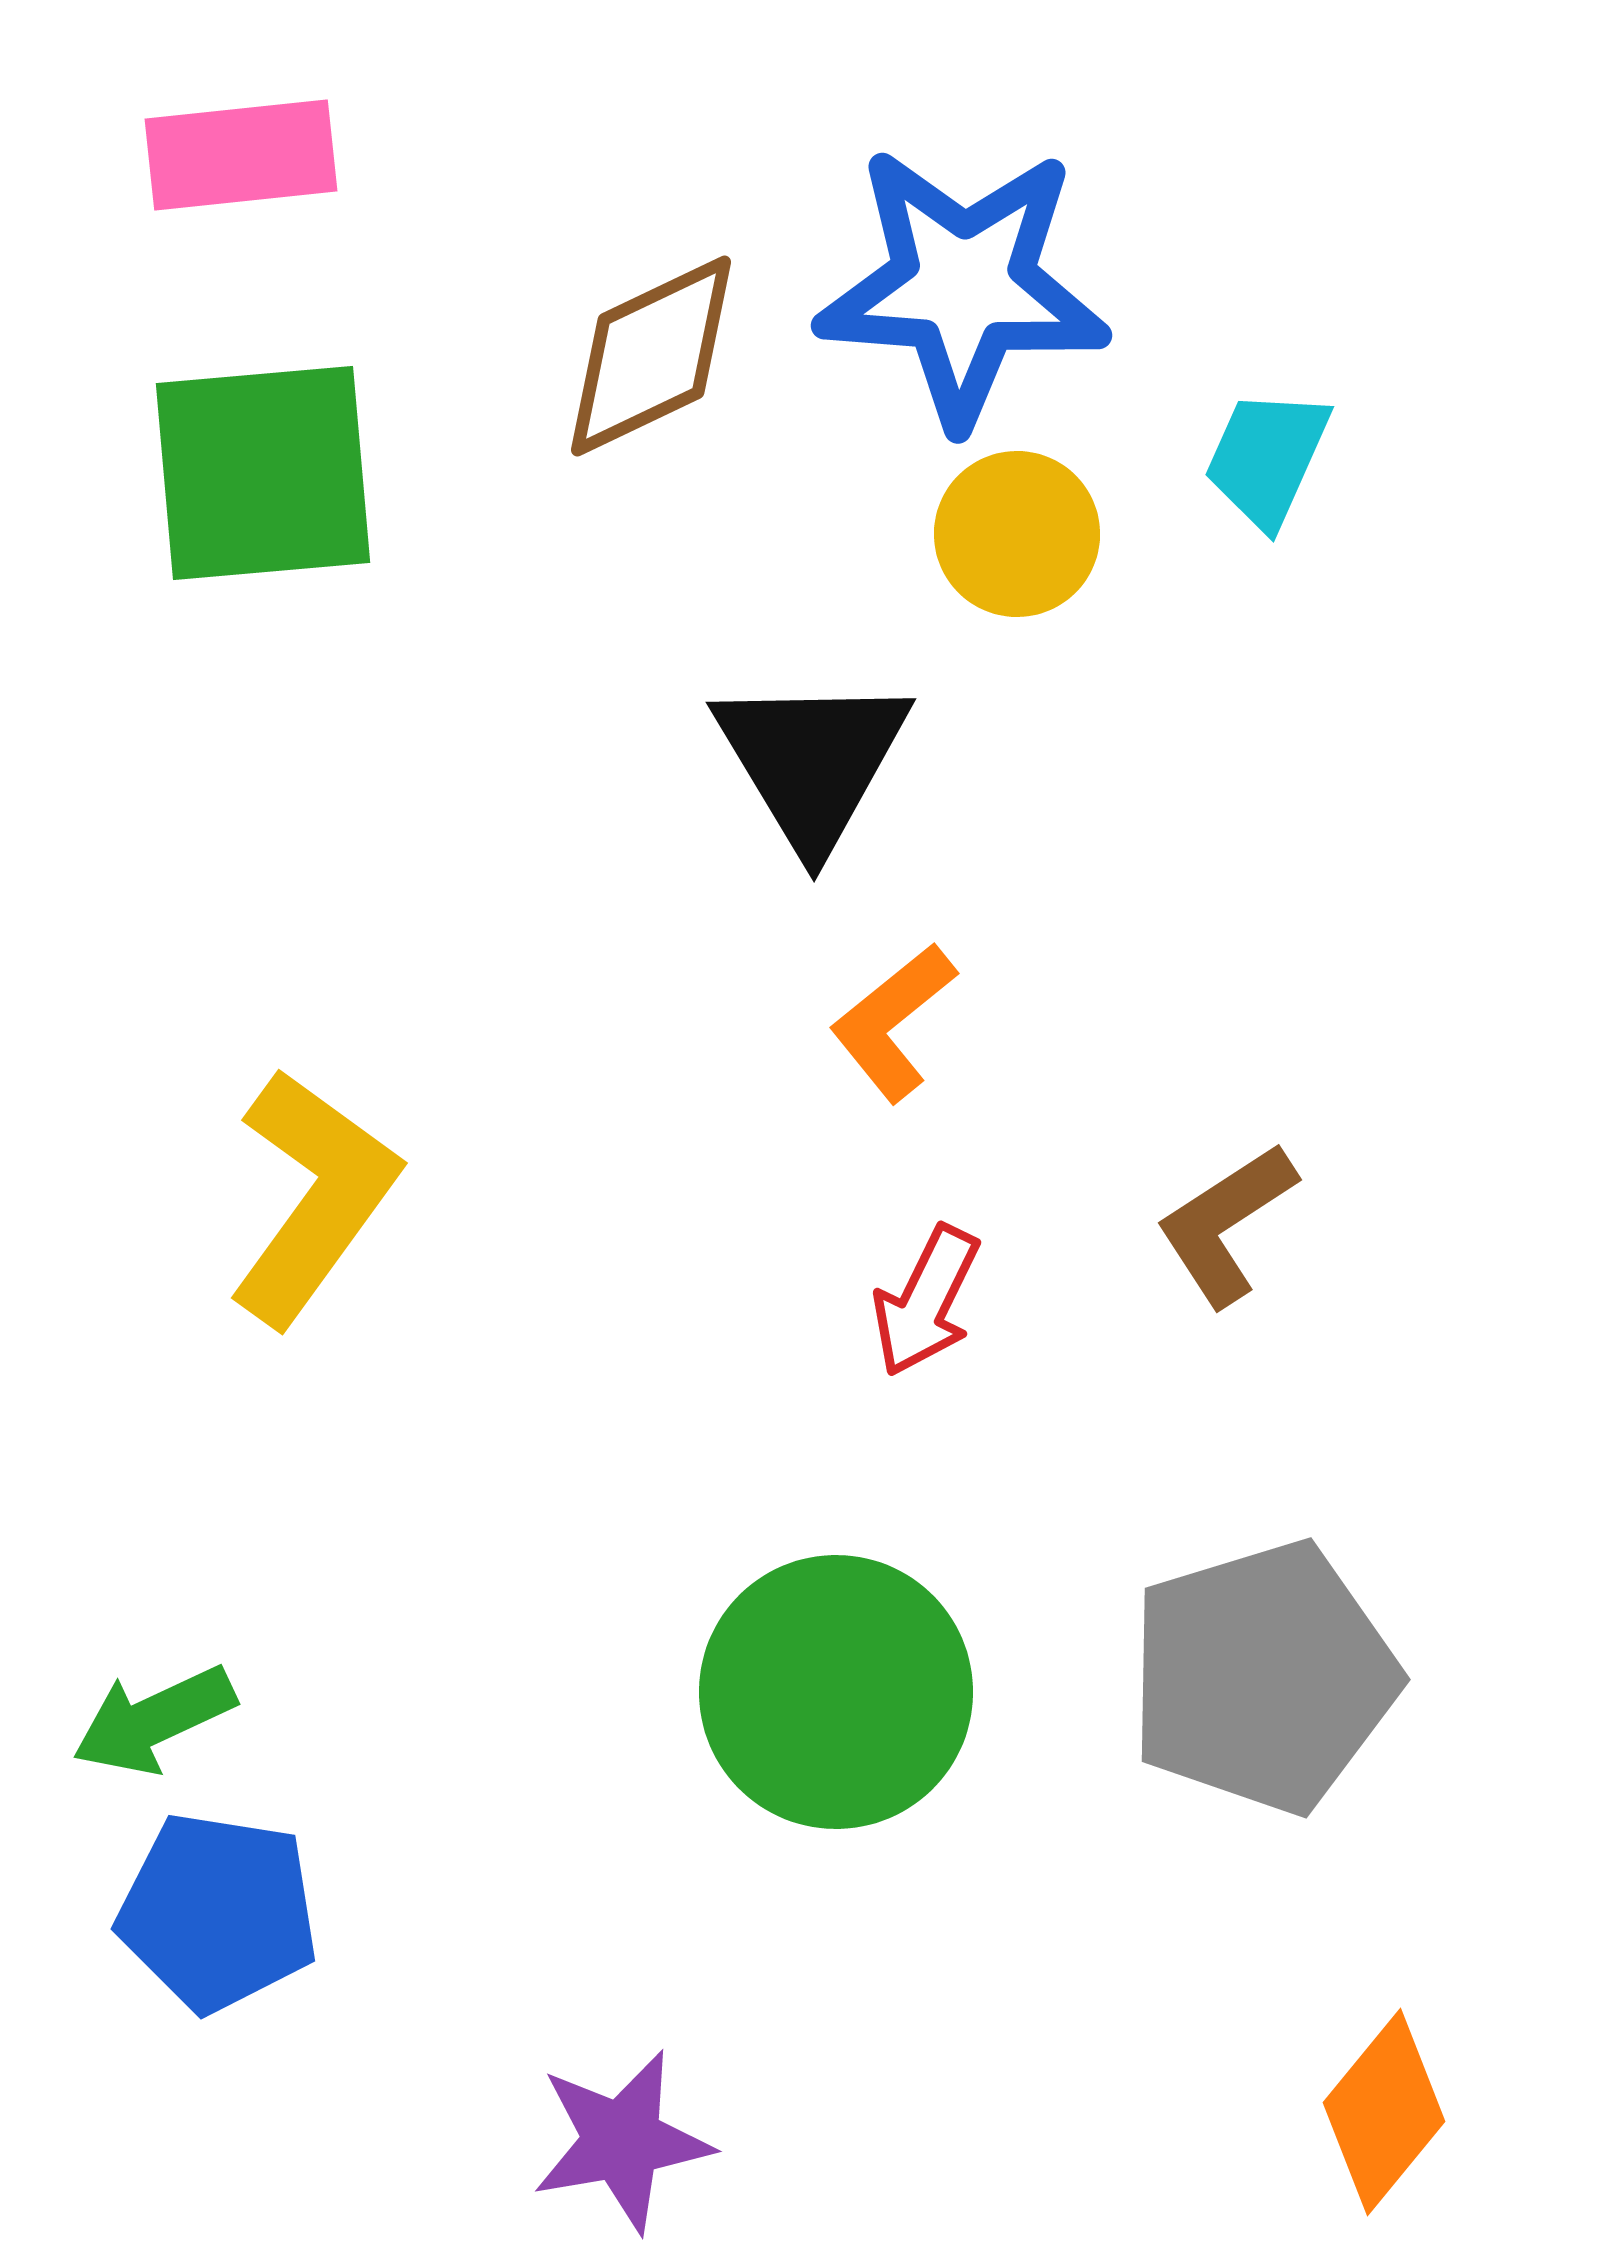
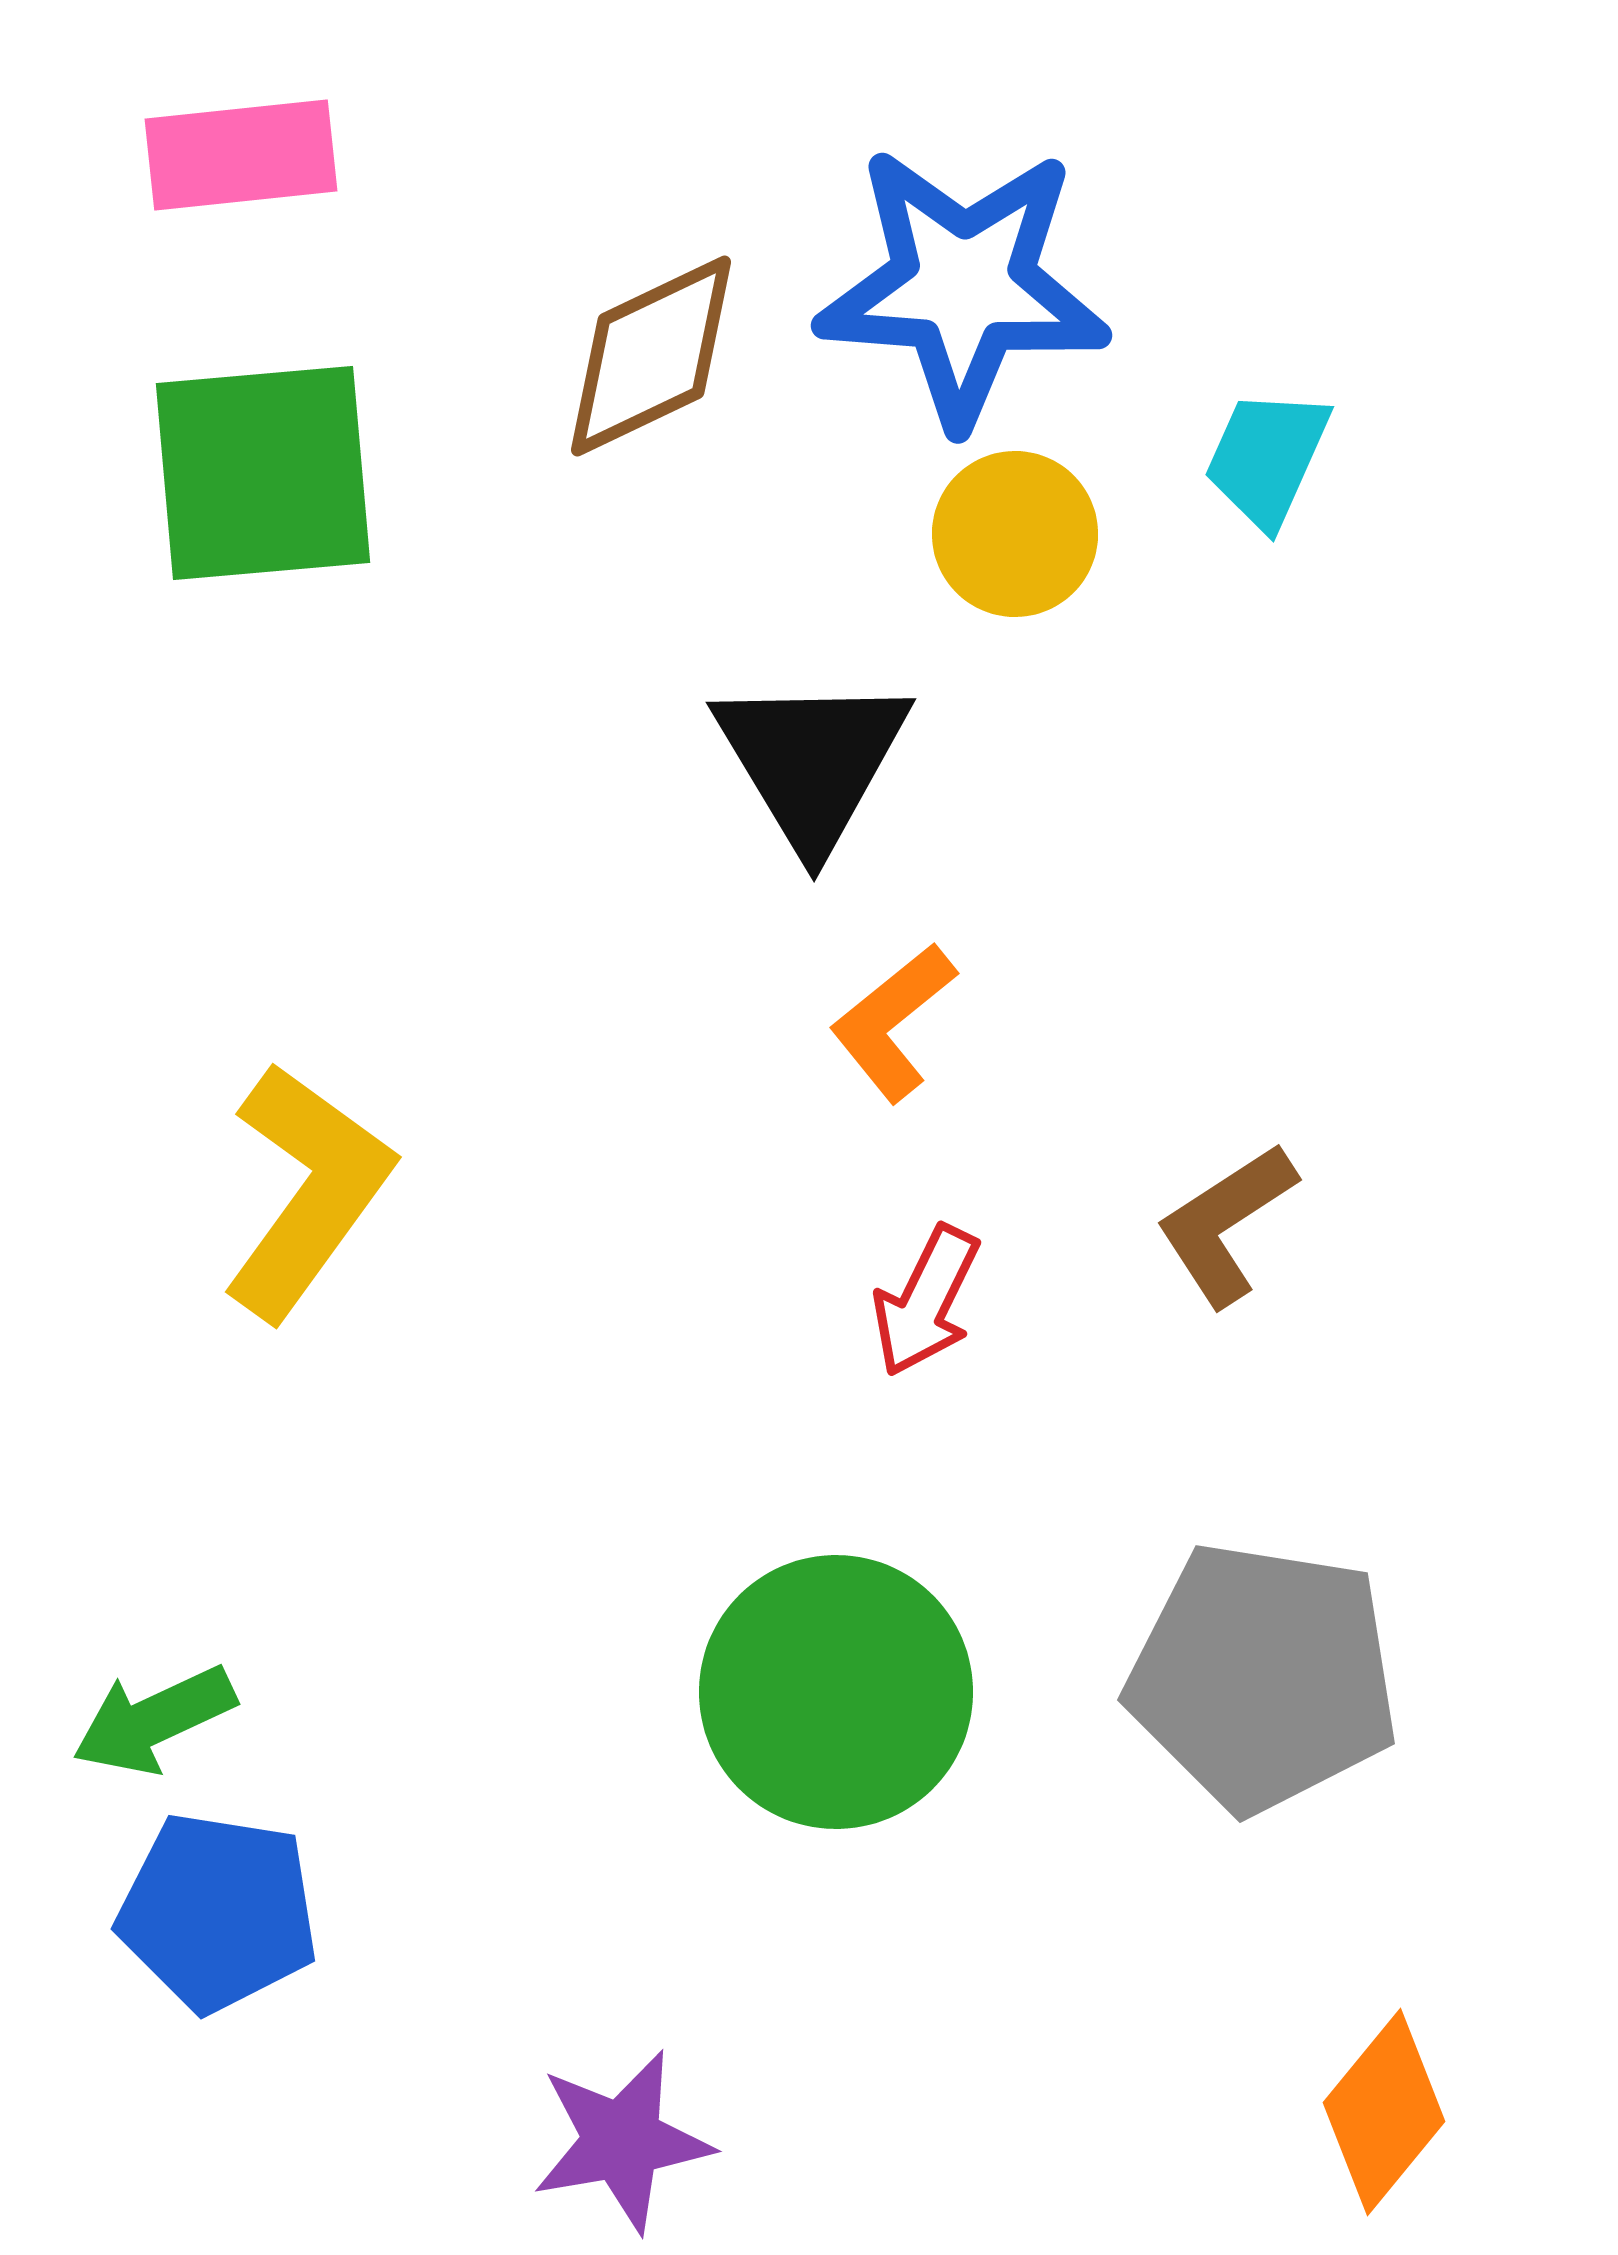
yellow circle: moved 2 px left
yellow L-shape: moved 6 px left, 6 px up
gray pentagon: rotated 26 degrees clockwise
